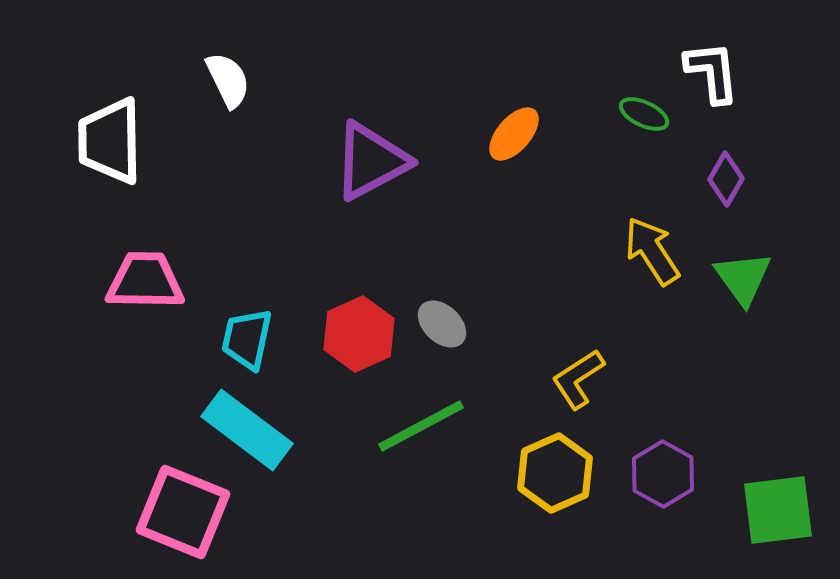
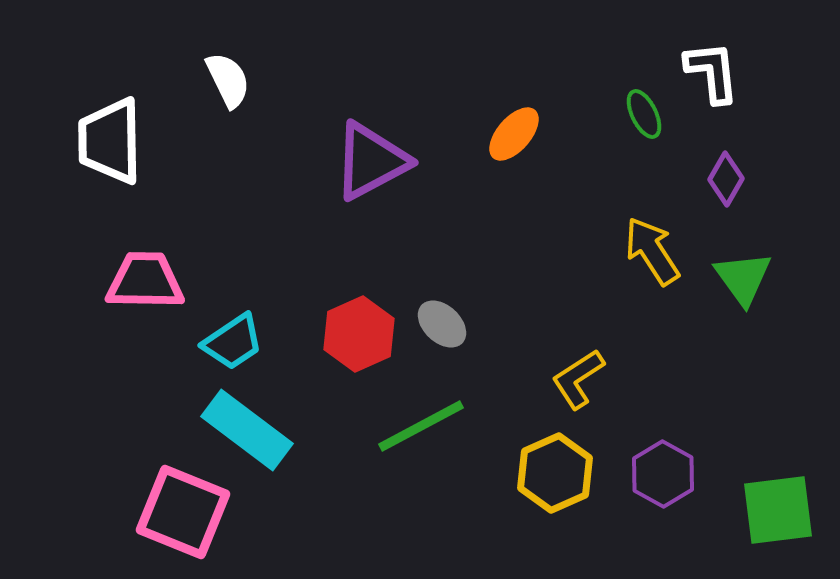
green ellipse: rotated 39 degrees clockwise
cyan trapezoid: moved 14 px left, 3 px down; rotated 136 degrees counterclockwise
